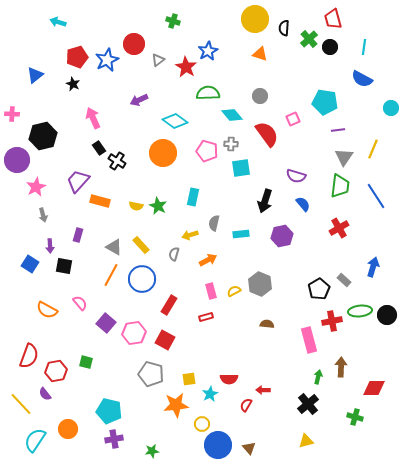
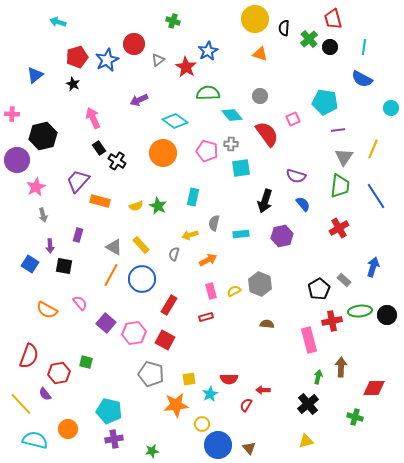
yellow semicircle at (136, 206): rotated 32 degrees counterclockwise
red hexagon at (56, 371): moved 3 px right, 2 px down
cyan semicircle at (35, 440): rotated 70 degrees clockwise
